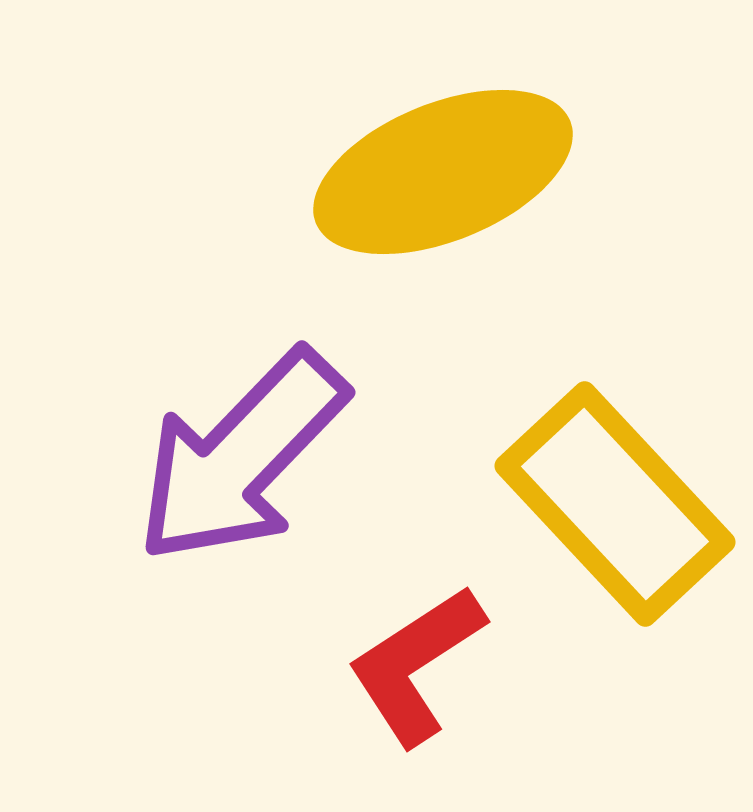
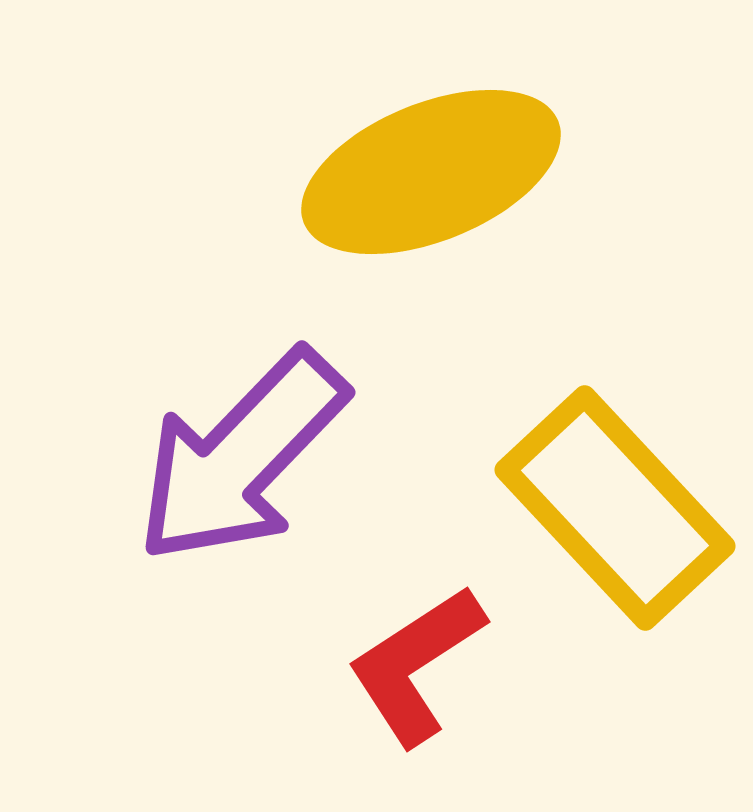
yellow ellipse: moved 12 px left
yellow rectangle: moved 4 px down
